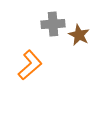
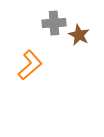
gray cross: moved 1 px right, 1 px up
